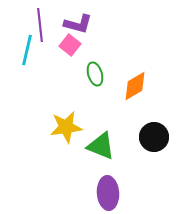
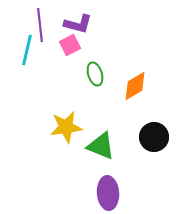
pink square: rotated 25 degrees clockwise
